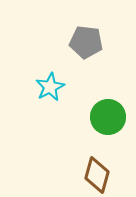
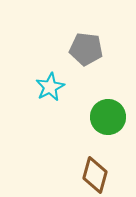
gray pentagon: moved 7 px down
brown diamond: moved 2 px left
